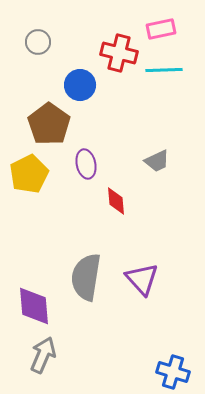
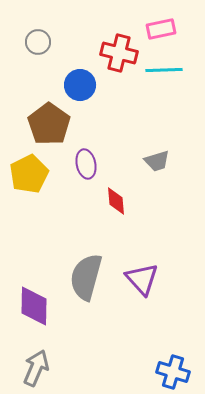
gray trapezoid: rotated 8 degrees clockwise
gray semicircle: rotated 6 degrees clockwise
purple diamond: rotated 6 degrees clockwise
gray arrow: moved 7 px left, 13 px down
